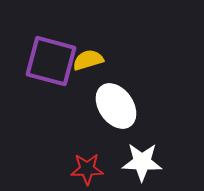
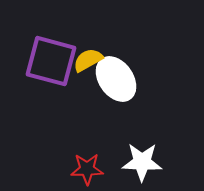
yellow semicircle: rotated 12 degrees counterclockwise
white ellipse: moved 27 px up
